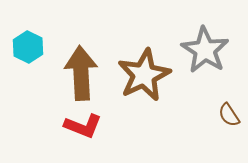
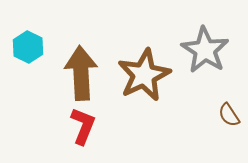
red L-shape: rotated 90 degrees counterclockwise
